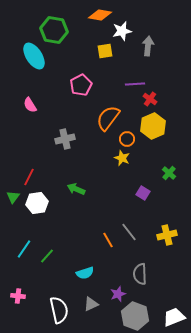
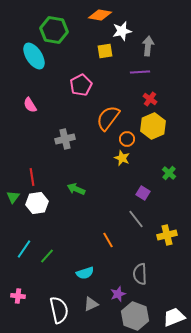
purple line: moved 5 px right, 12 px up
red line: moved 3 px right; rotated 36 degrees counterclockwise
gray line: moved 7 px right, 13 px up
